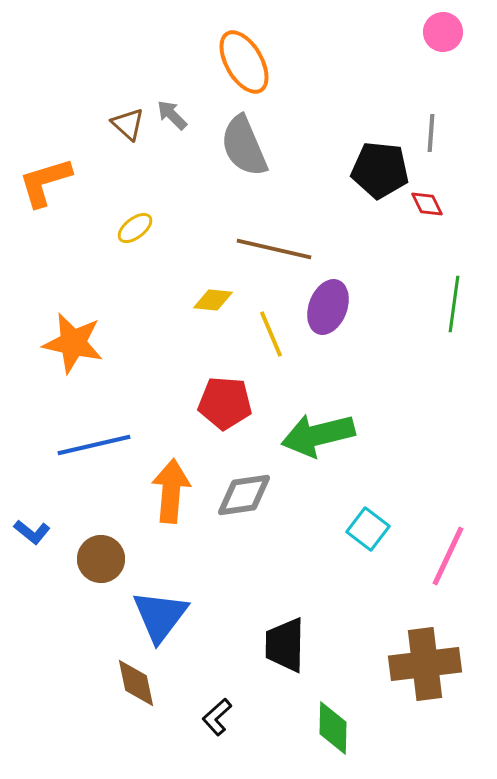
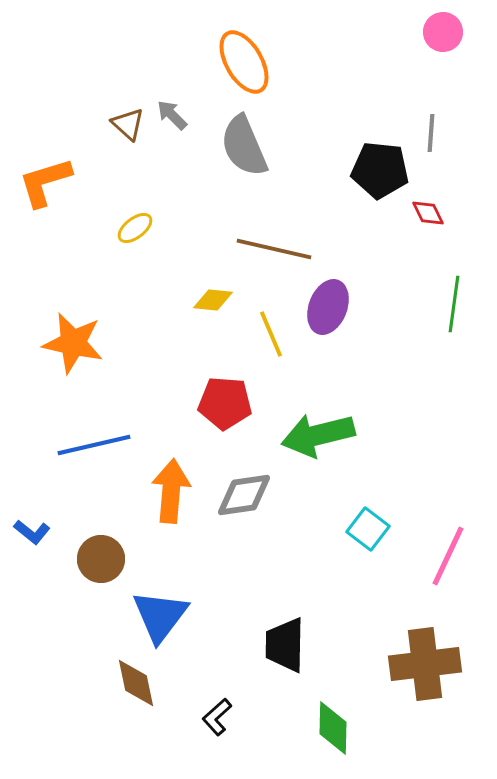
red diamond: moved 1 px right, 9 px down
